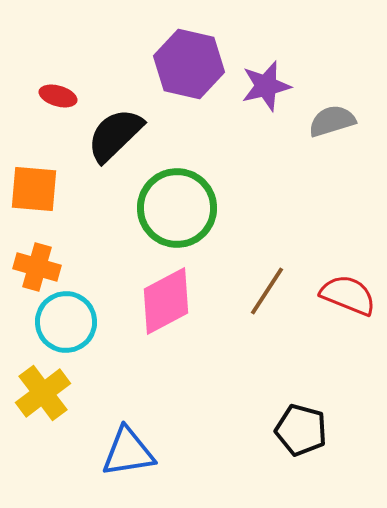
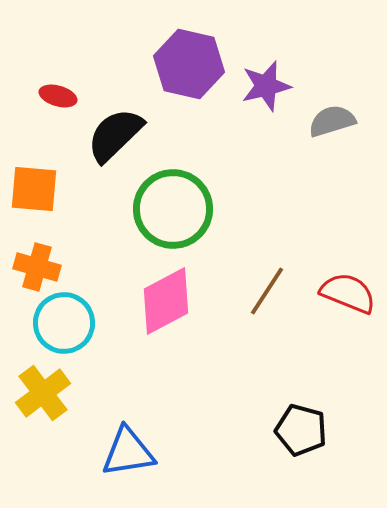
green circle: moved 4 px left, 1 px down
red semicircle: moved 2 px up
cyan circle: moved 2 px left, 1 px down
